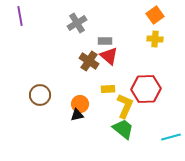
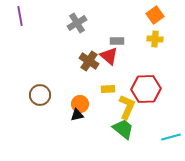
gray rectangle: moved 12 px right
yellow L-shape: moved 2 px right, 1 px down
